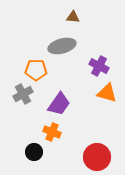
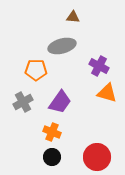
gray cross: moved 8 px down
purple trapezoid: moved 1 px right, 2 px up
black circle: moved 18 px right, 5 px down
